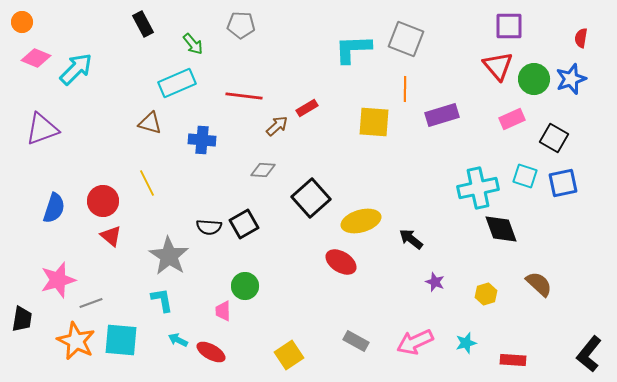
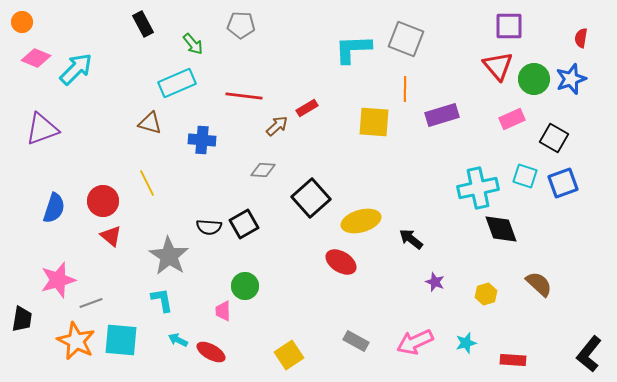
blue square at (563, 183): rotated 8 degrees counterclockwise
